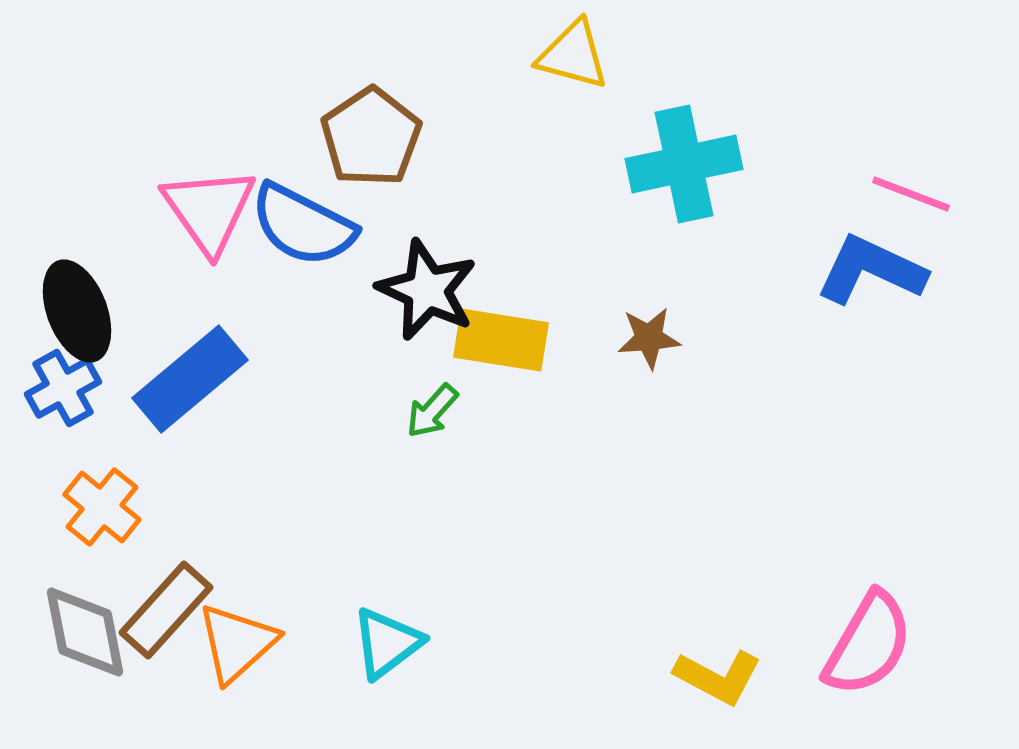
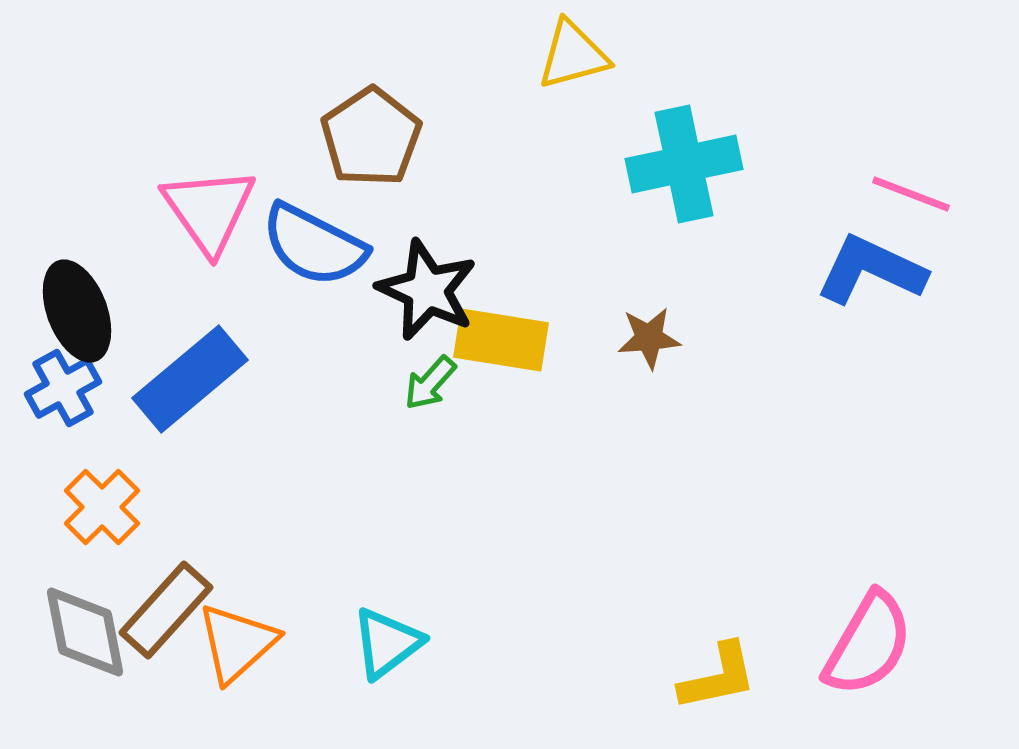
yellow triangle: rotated 30 degrees counterclockwise
blue semicircle: moved 11 px right, 20 px down
green arrow: moved 2 px left, 28 px up
orange cross: rotated 6 degrees clockwise
yellow L-shape: rotated 40 degrees counterclockwise
